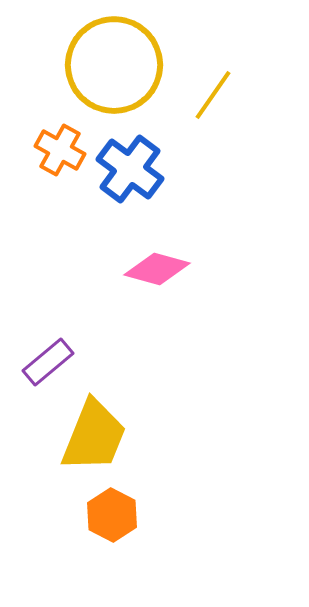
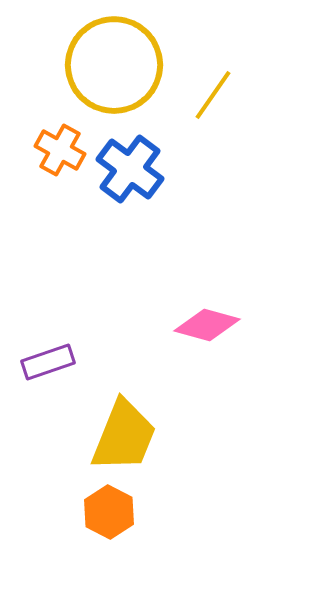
pink diamond: moved 50 px right, 56 px down
purple rectangle: rotated 21 degrees clockwise
yellow trapezoid: moved 30 px right
orange hexagon: moved 3 px left, 3 px up
